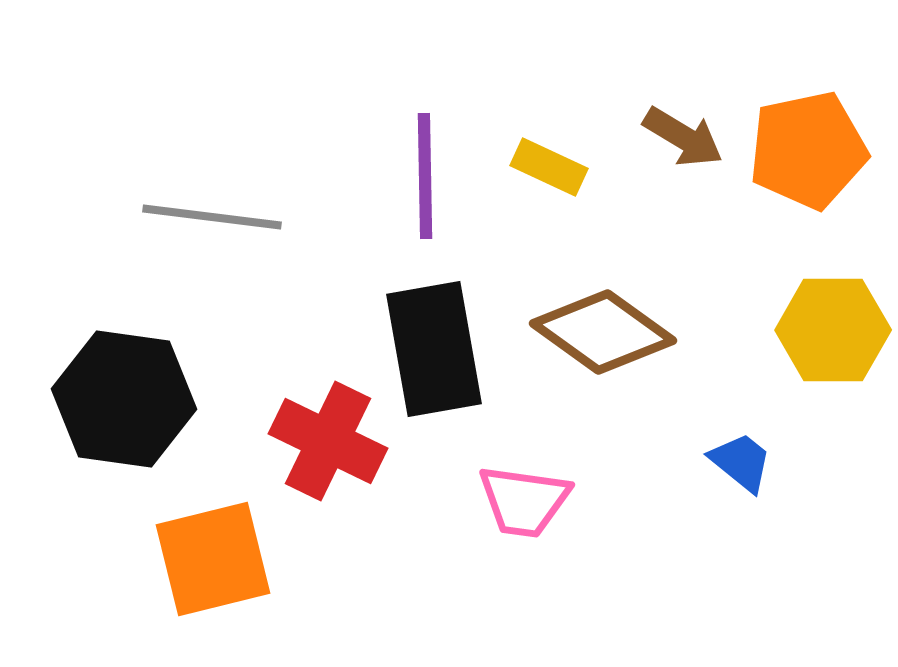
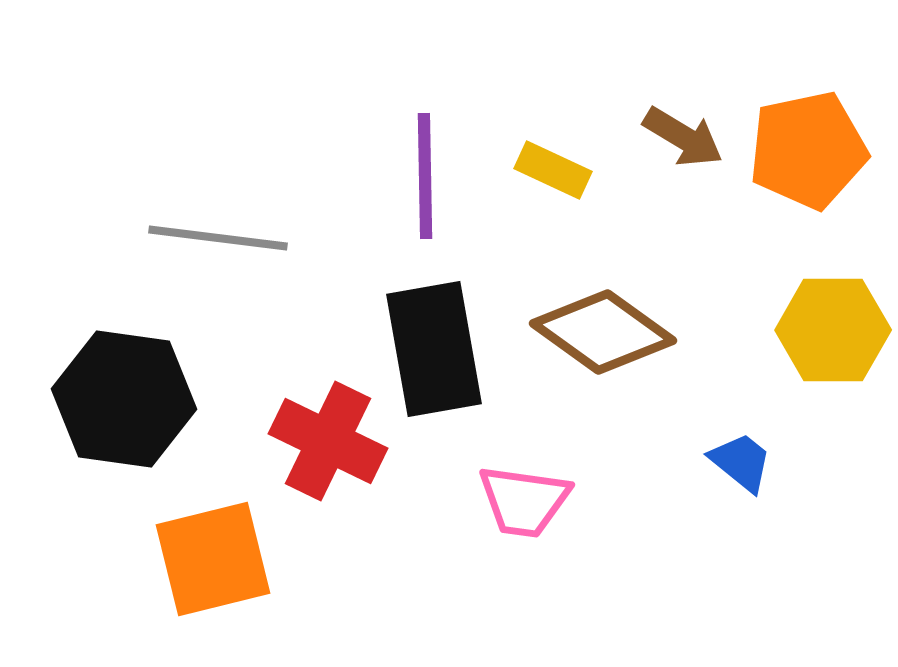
yellow rectangle: moved 4 px right, 3 px down
gray line: moved 6 px right, 21 px down
